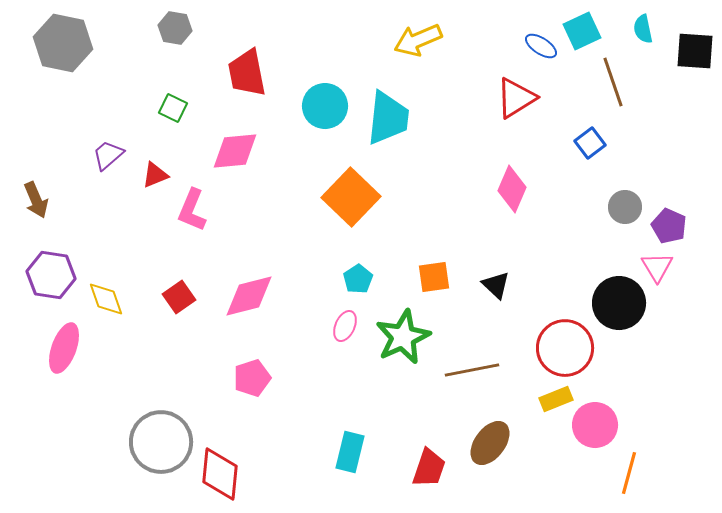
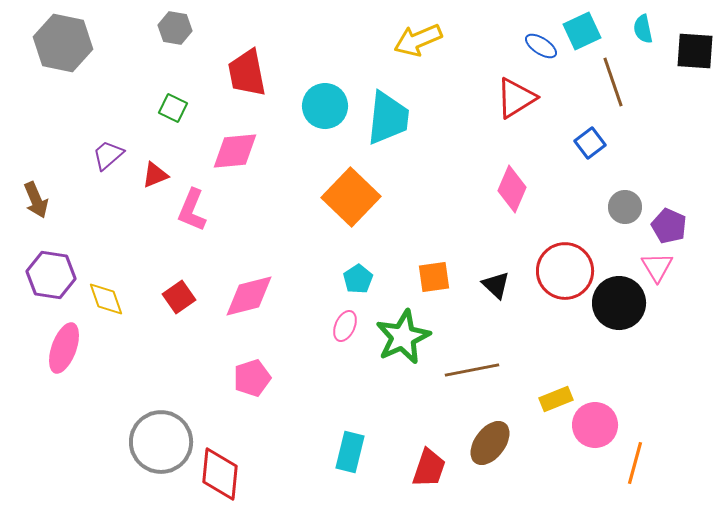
red circle at (565, 348): moved 77 px up
orange line at (629, 473): moved 6 px right, 10 px up
